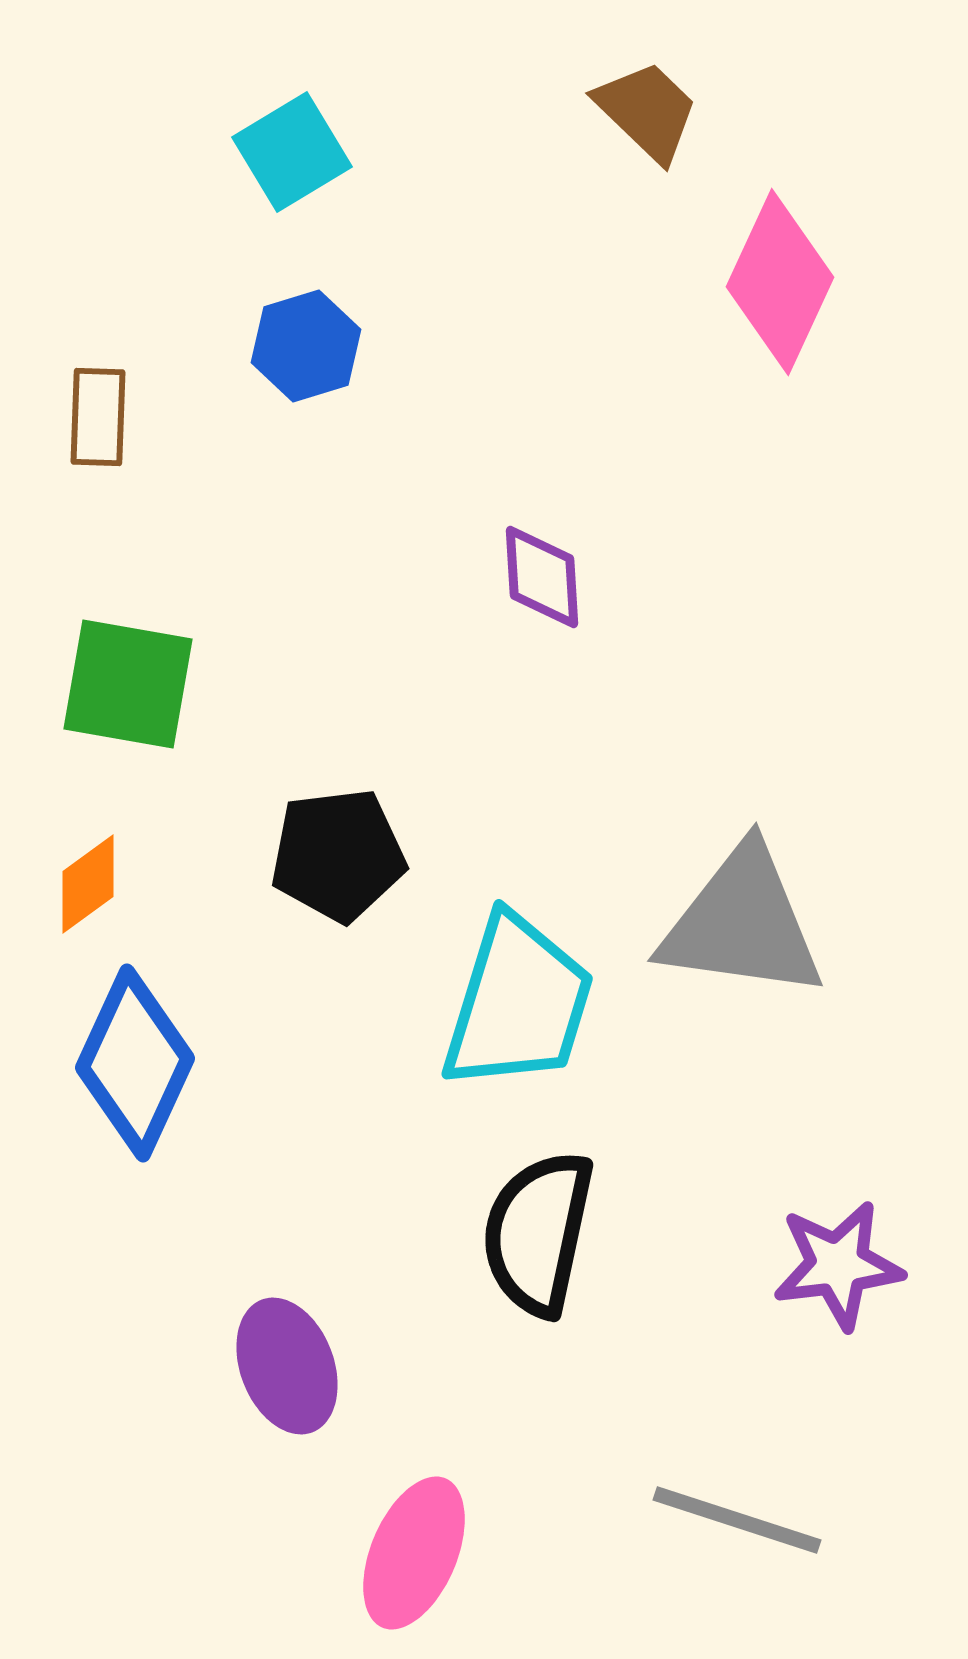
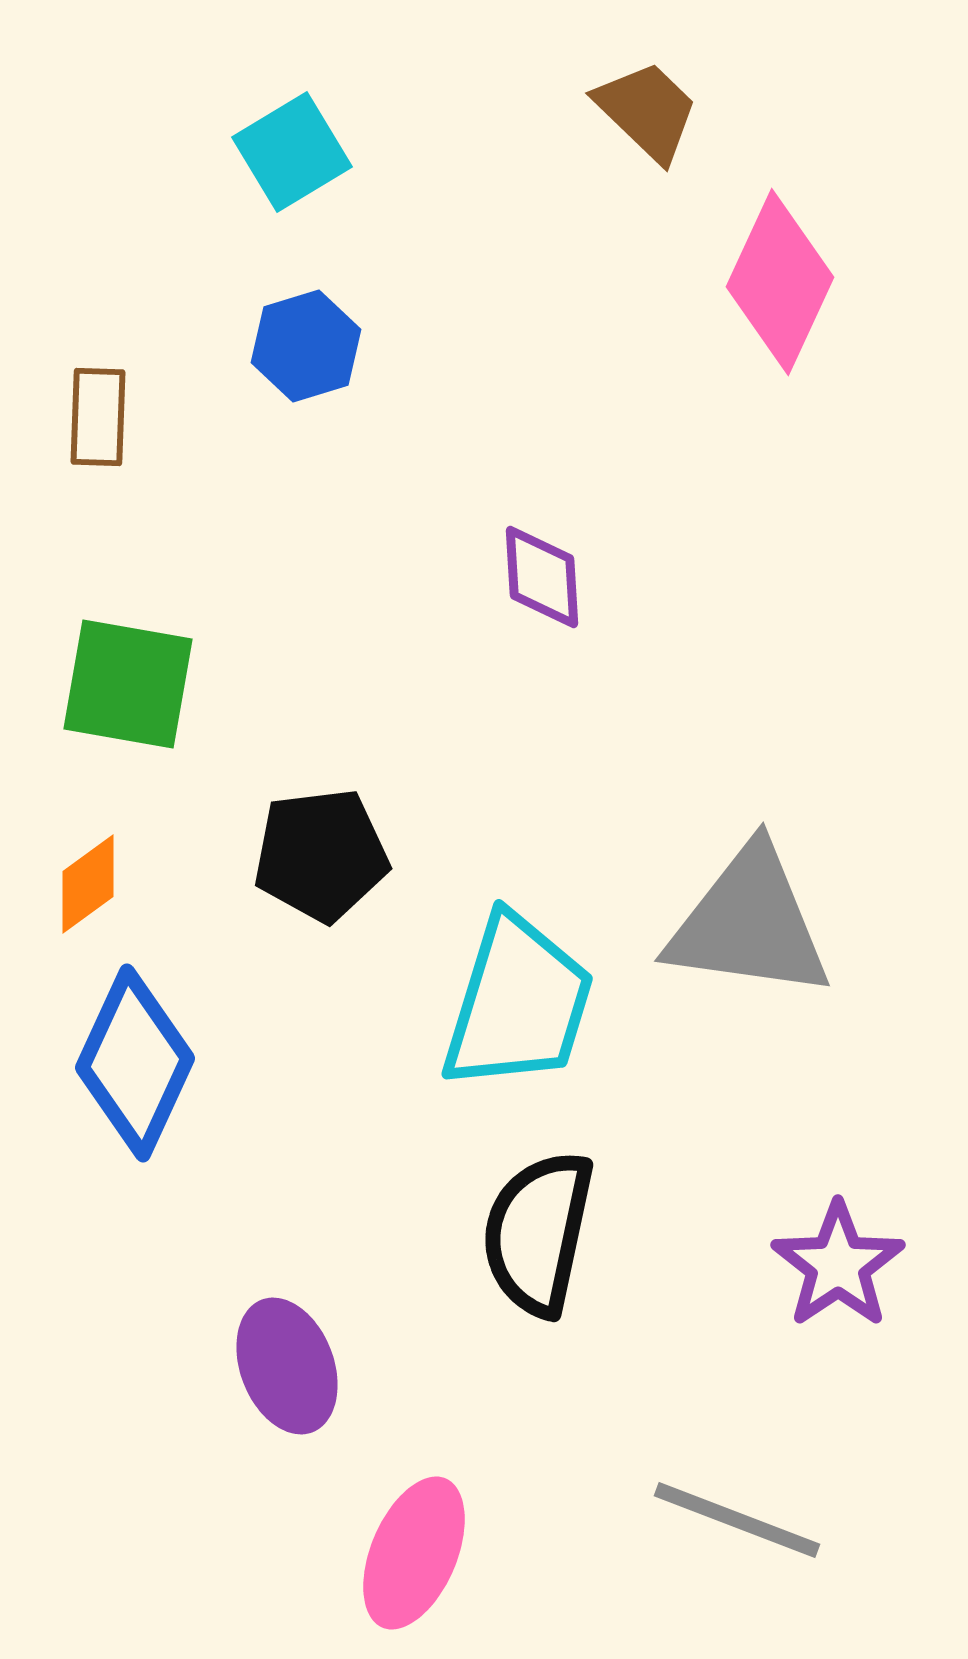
black pentagon: moved 17 px left
gray triangle: moved 7 px right
purple star: rotated 27 degrees counterclockwise
gray line: rotated 3 degrees clockwise
